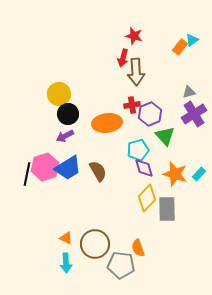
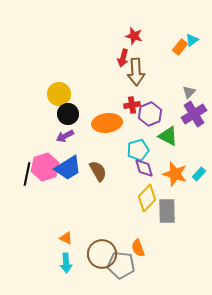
gray triangle: rotated 32 degrees counterclockwise
green triangle: moved 3 px right; rotated 20 degrees counterclockwise
gray rectangle: moved 2 px down
brown circle: moved 7 px right, 10 px down
